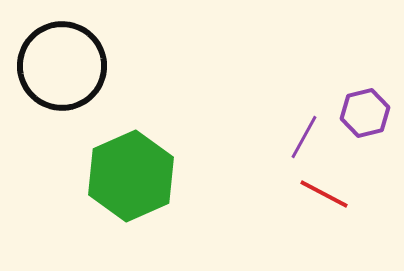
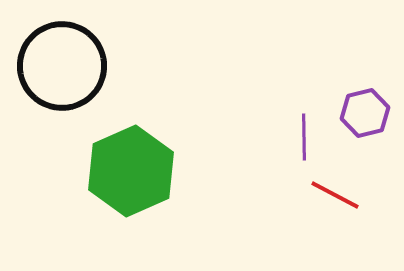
purple line: rotated 30 degrees counterclockwise
green hexagon: moved 5 px up
red line: moved 11 px right, 1 px down
